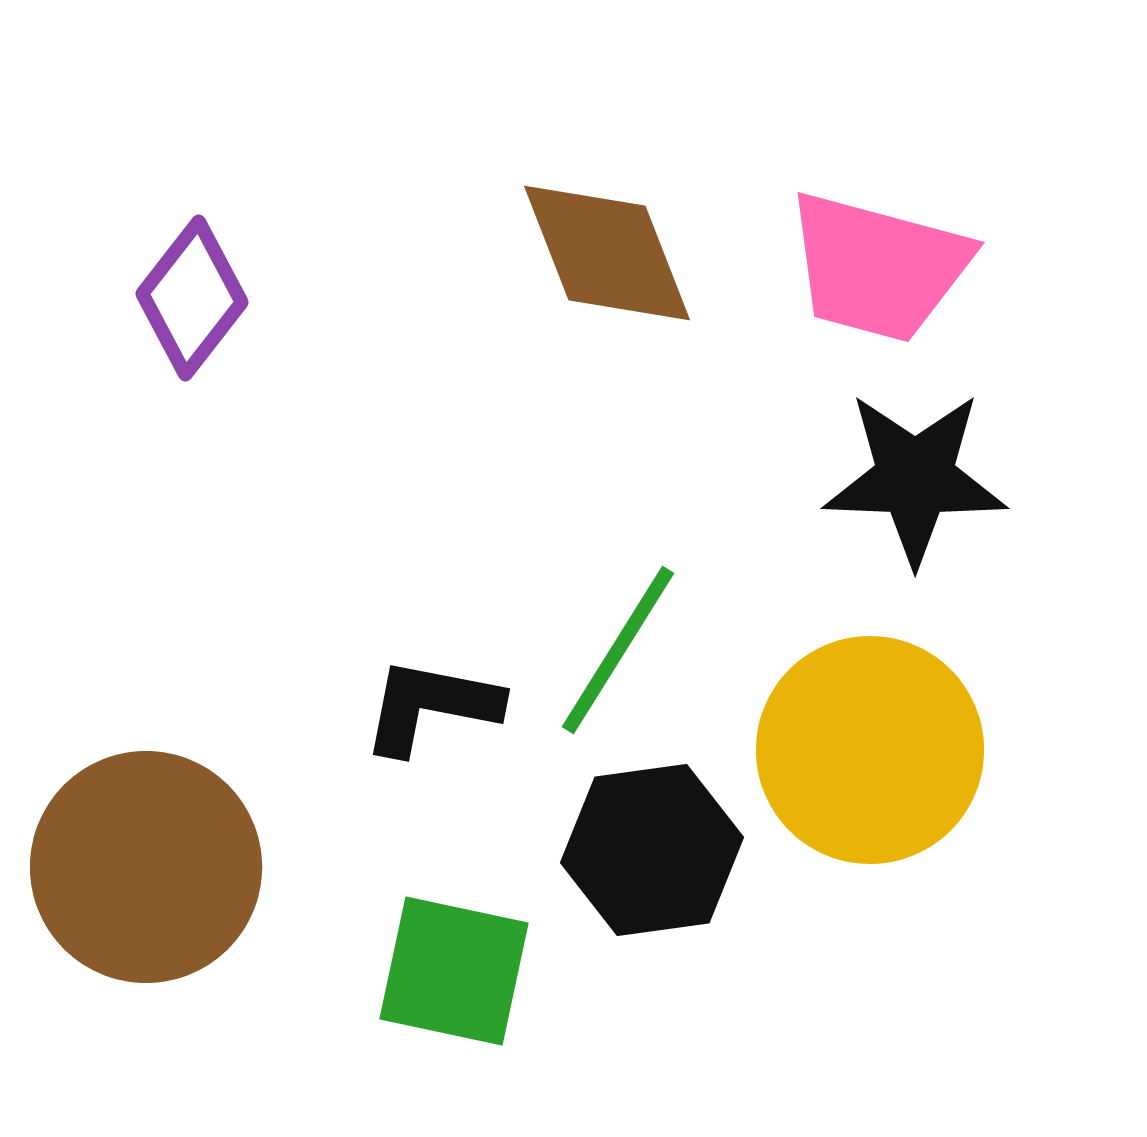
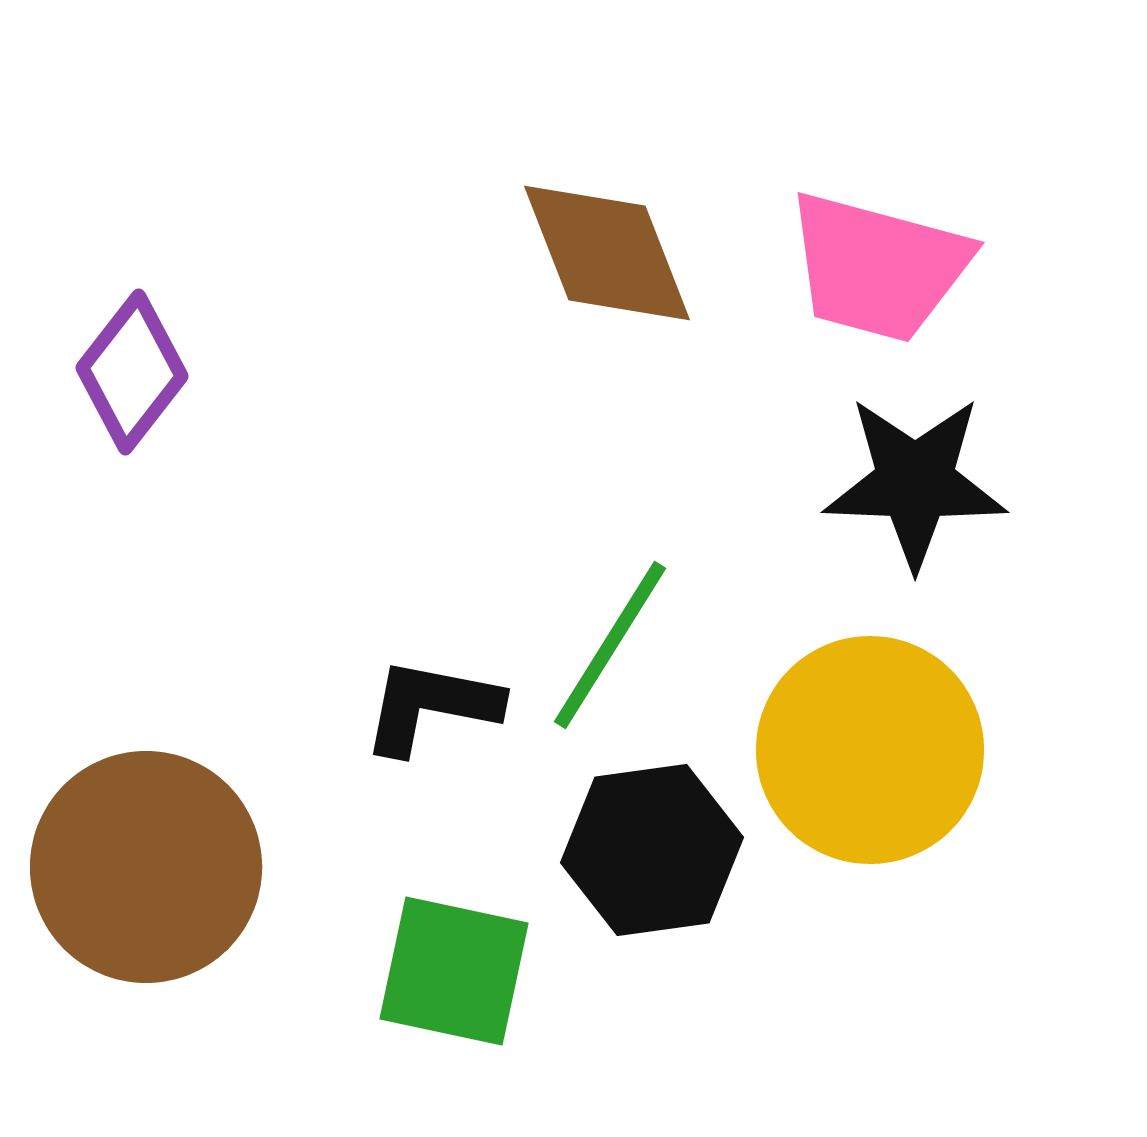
purple diamond: moved 60 px left, 74 px down
black star: moved 4 px down
green line: moved 8 px left, 5 px up
